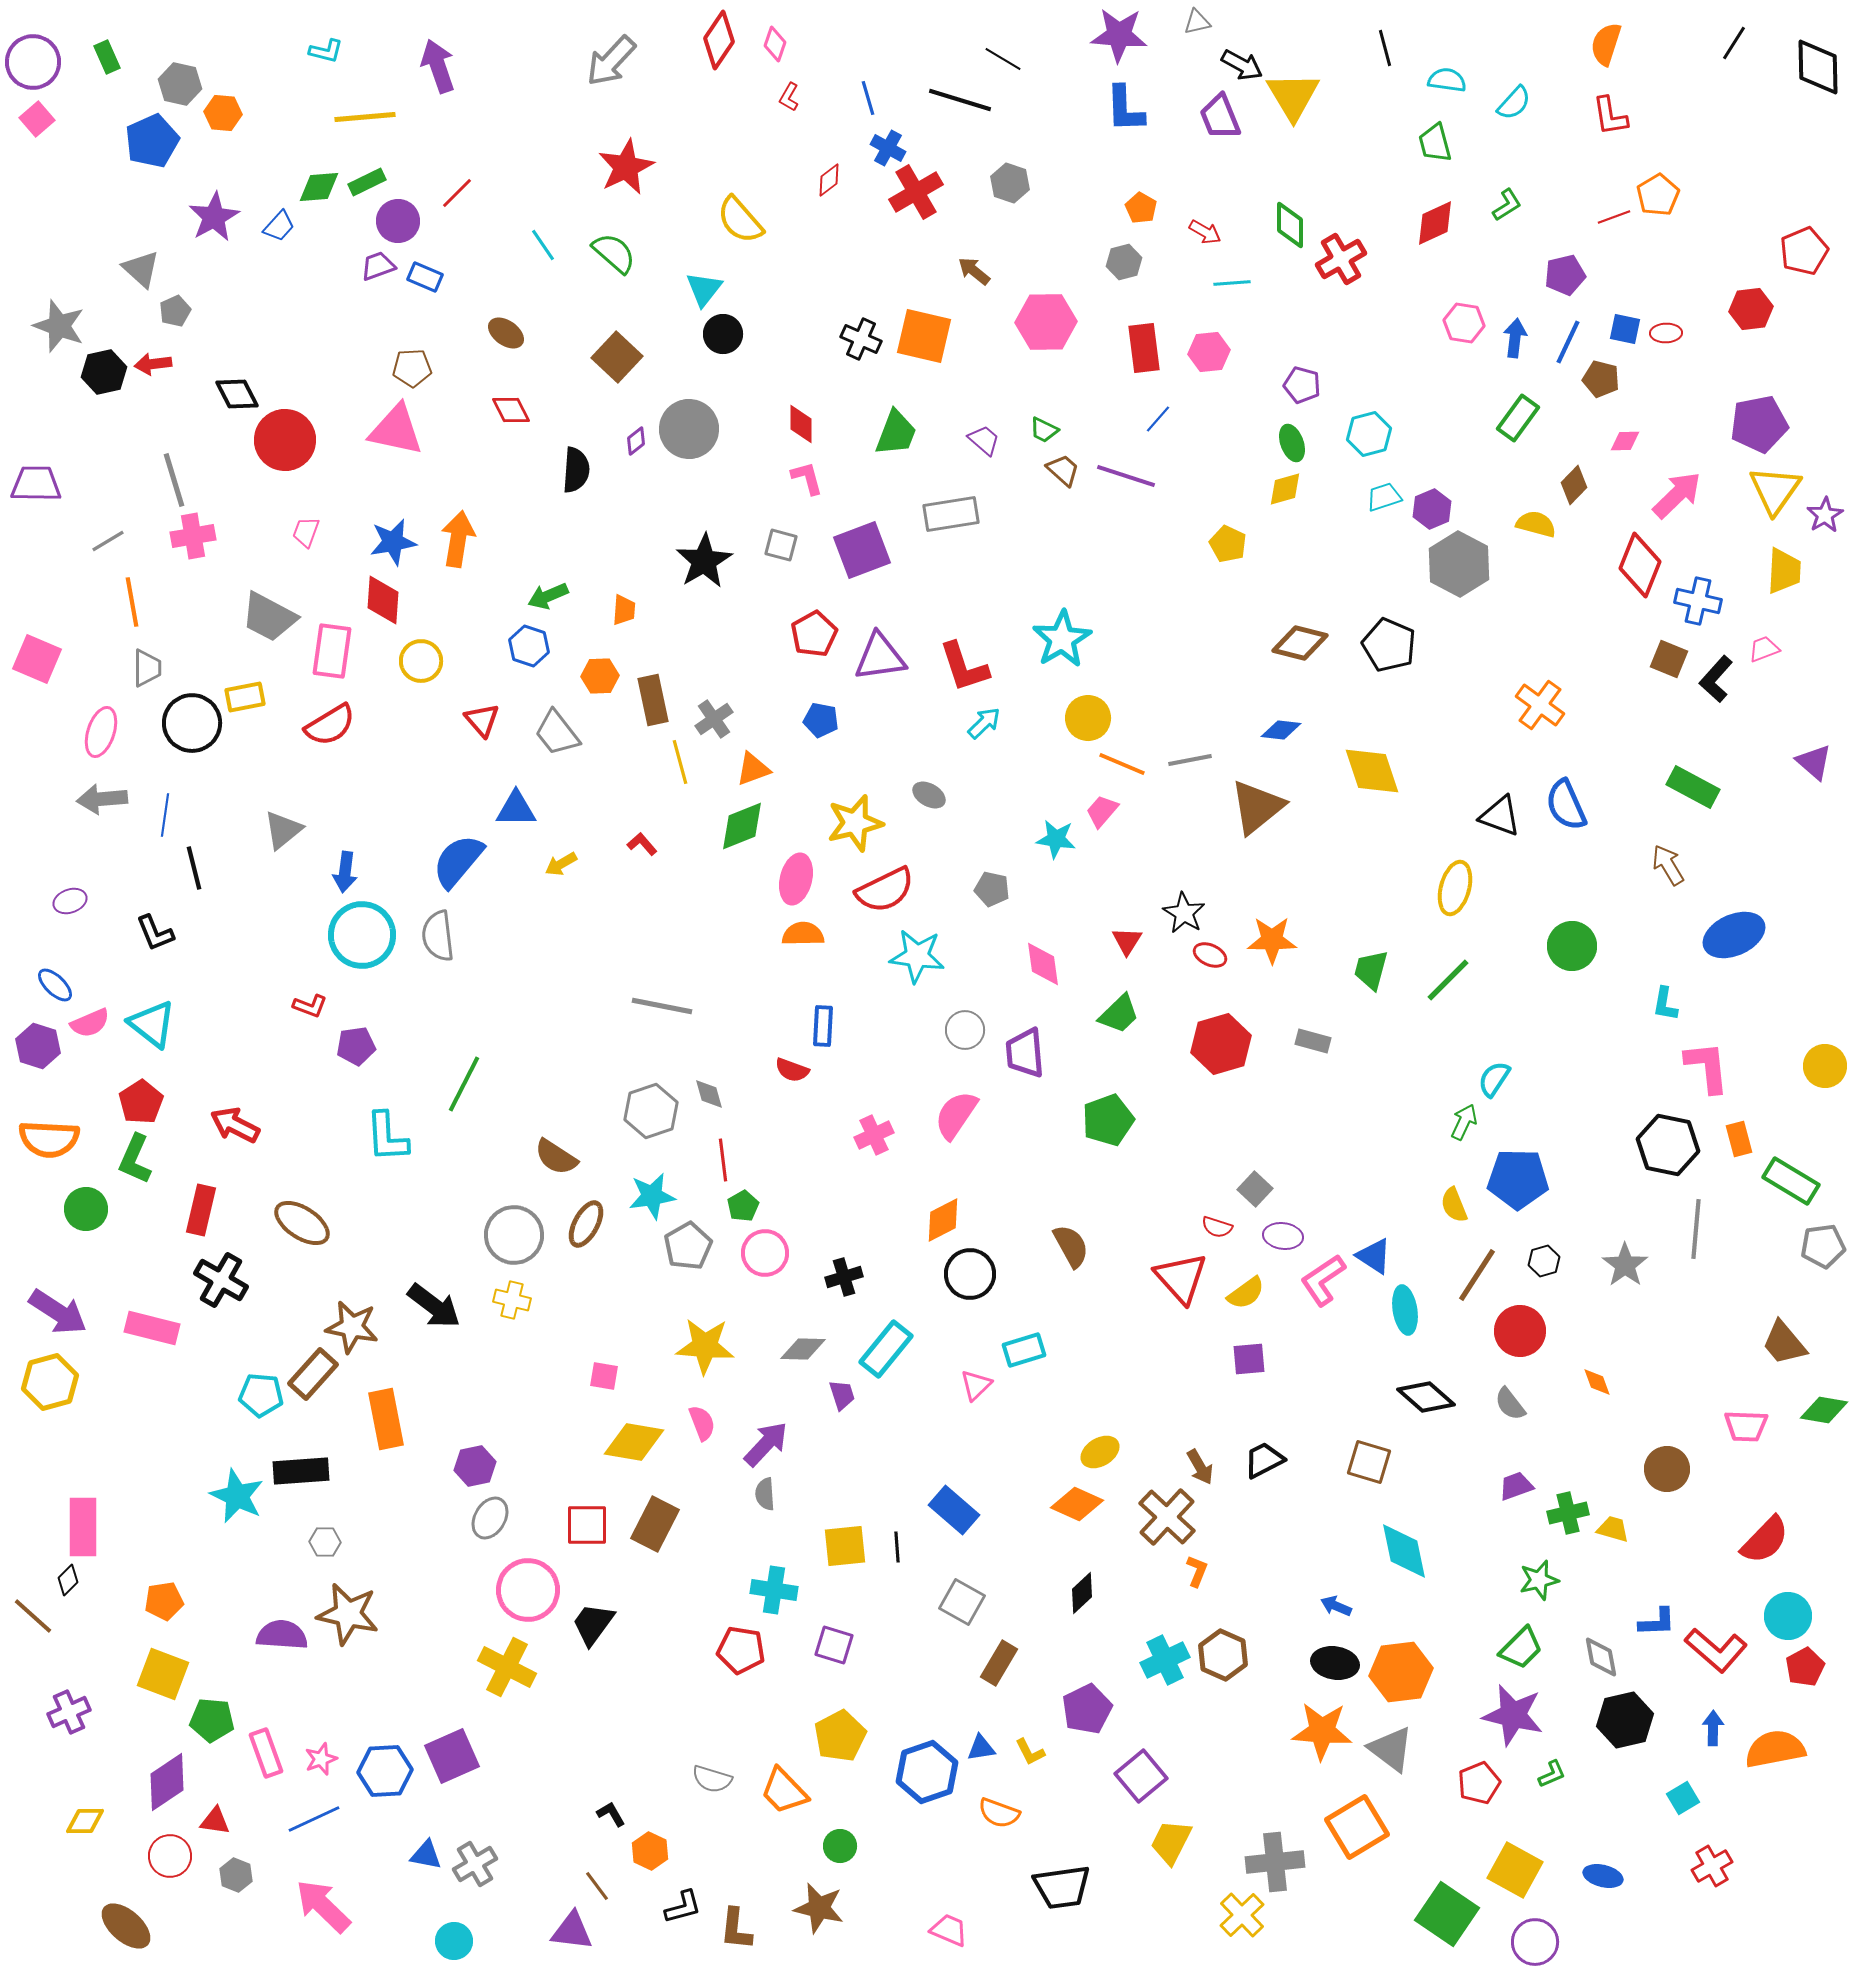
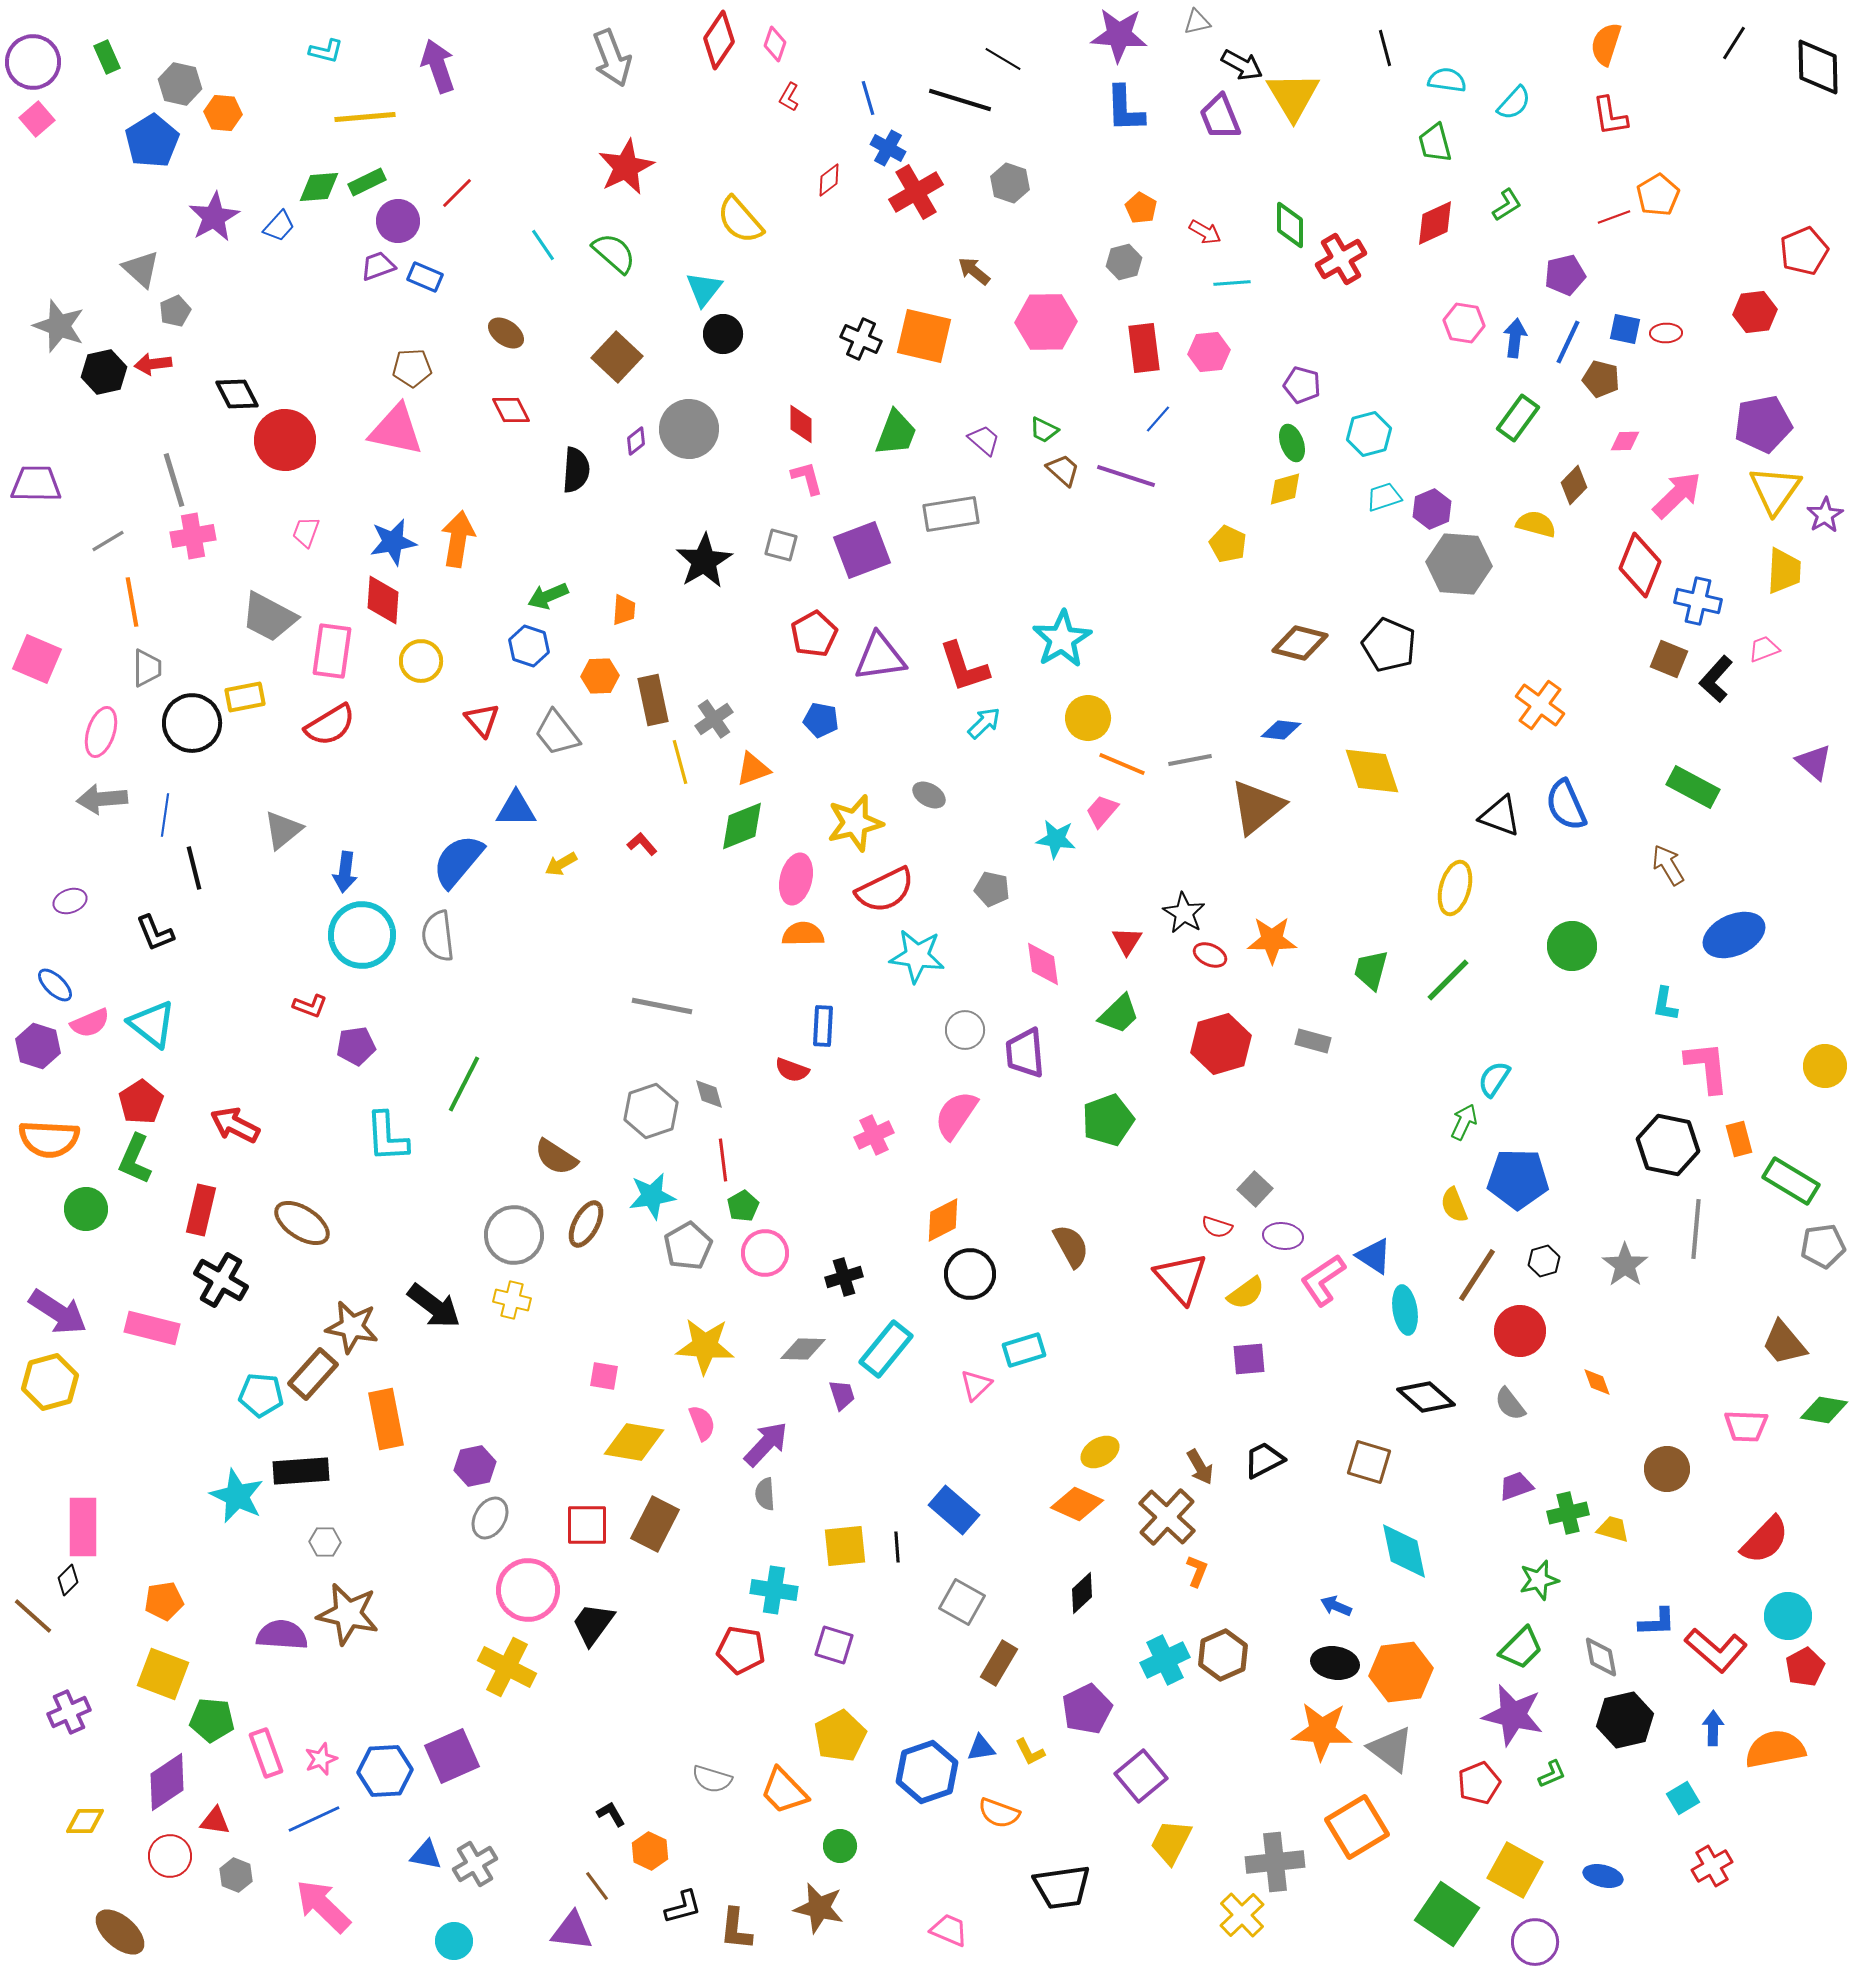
gray arrow at (611, 61): moved 1 px right, 3 px up; rotated 64 degrees counterclockwise
blue pentagon at (152, 141): rotated 8 degrees counterclockwise
red hexagon at (1751, 309): moved 4 px right, 3 px down
purple pentagon at (1759, 424): moved 4 px right
gray hexagon at (1459, 564): rotated 24 degrees counterclockwise
brown hexagon at (1223, 1655): rotated 12 degrees clockwise
brown ellipse at (126, 1926): moved 6 px left, 6 px down
